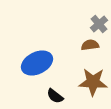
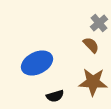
gray cross: moved 1 px up
brown semicircle: moved 1 px right; rotated 54 degrees clockwise
black semicircle: rotated 54 degrees counterclockwise
